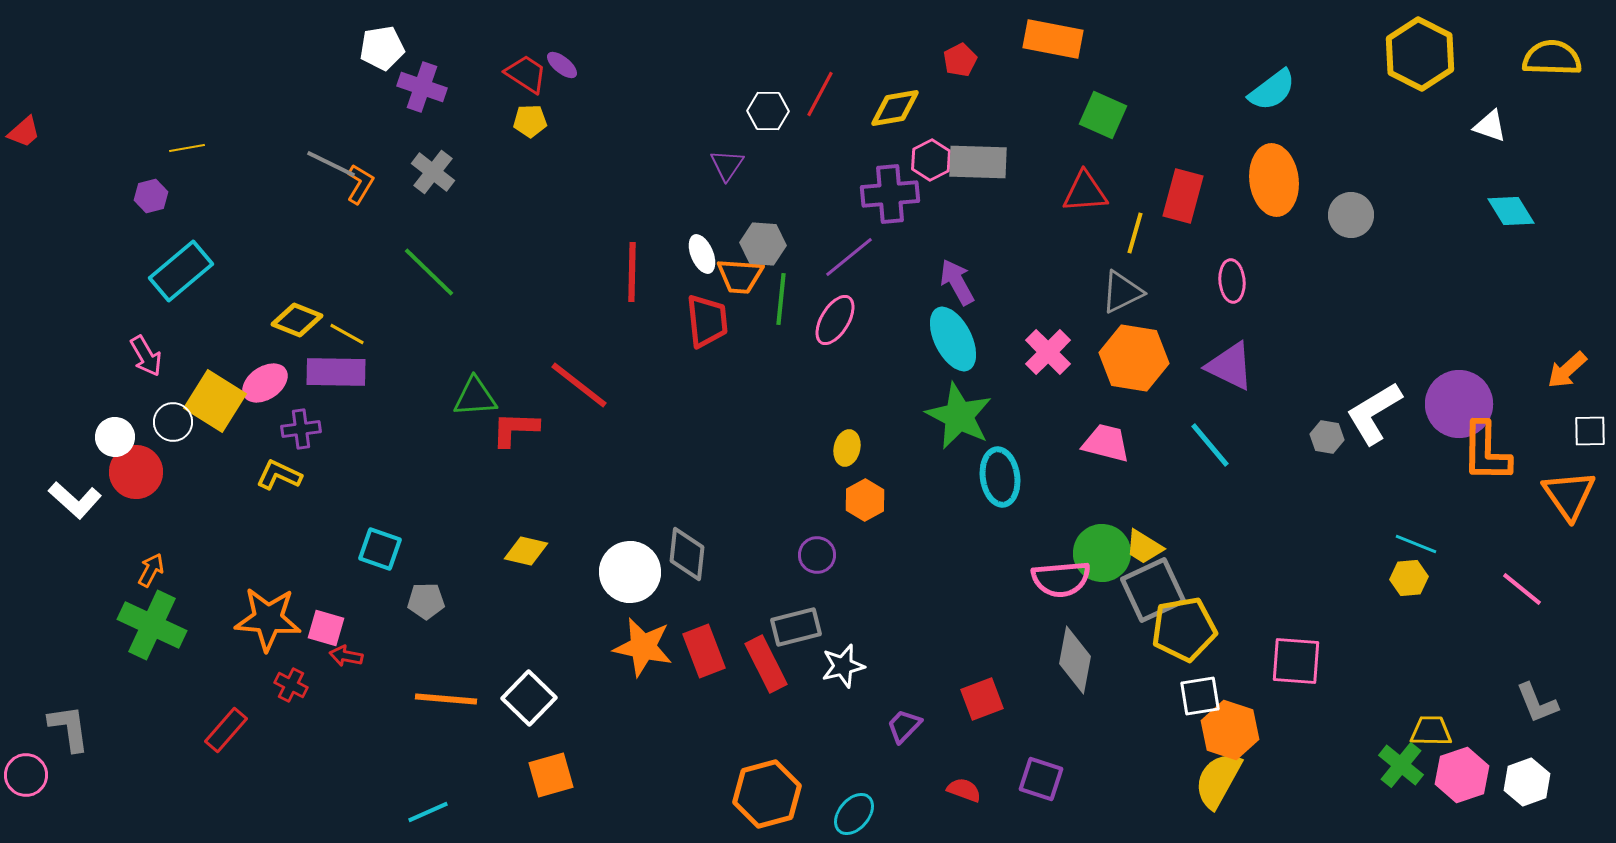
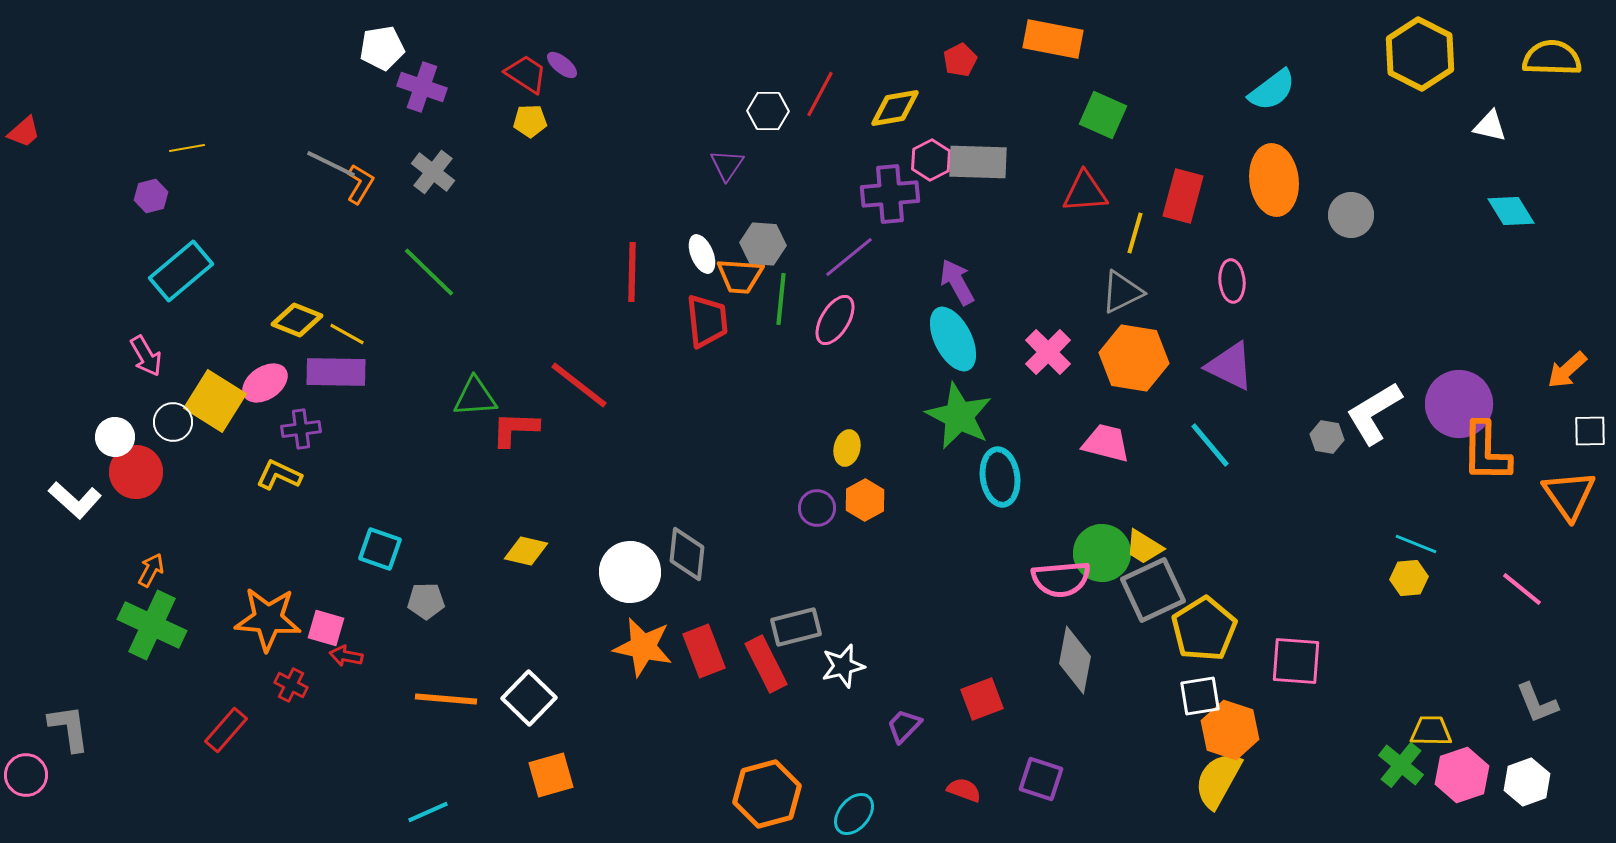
white triangle at (1490, 126): rotated 6 degrees counterclockwise
purple circle at (817, 555): moved 47 px up
yellow pentagon at (1184, 629): moved 20 px right; rotated 22 degrees counterclockwise
